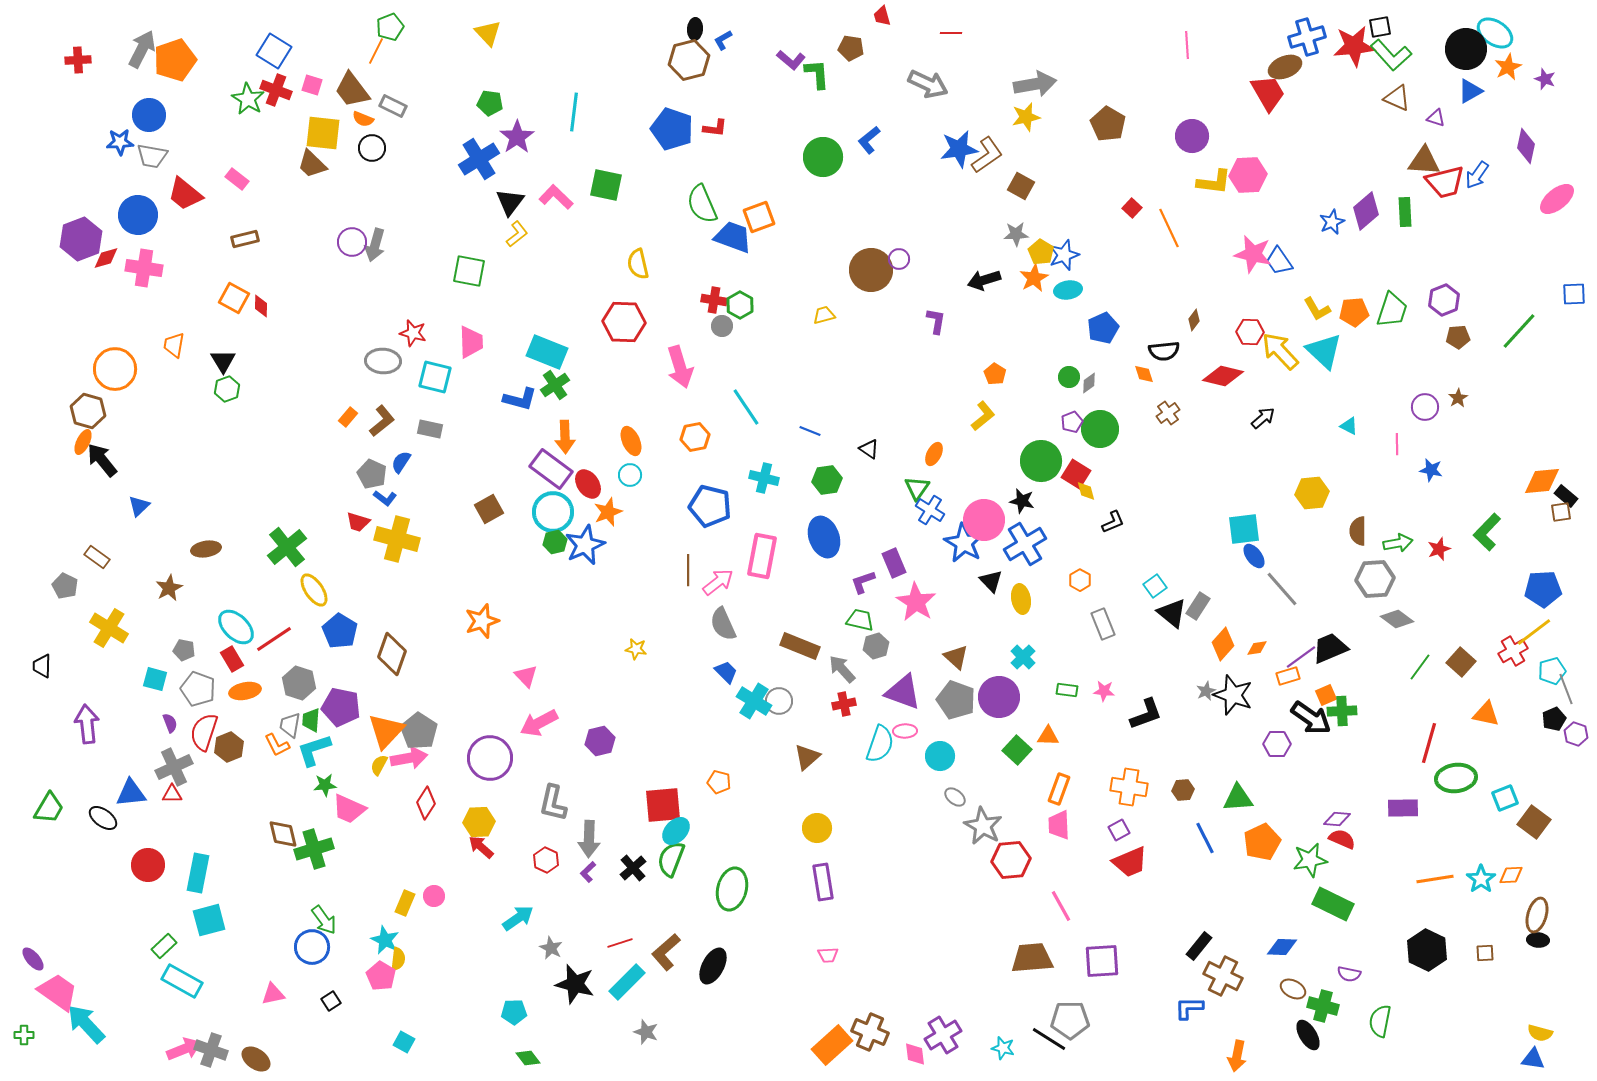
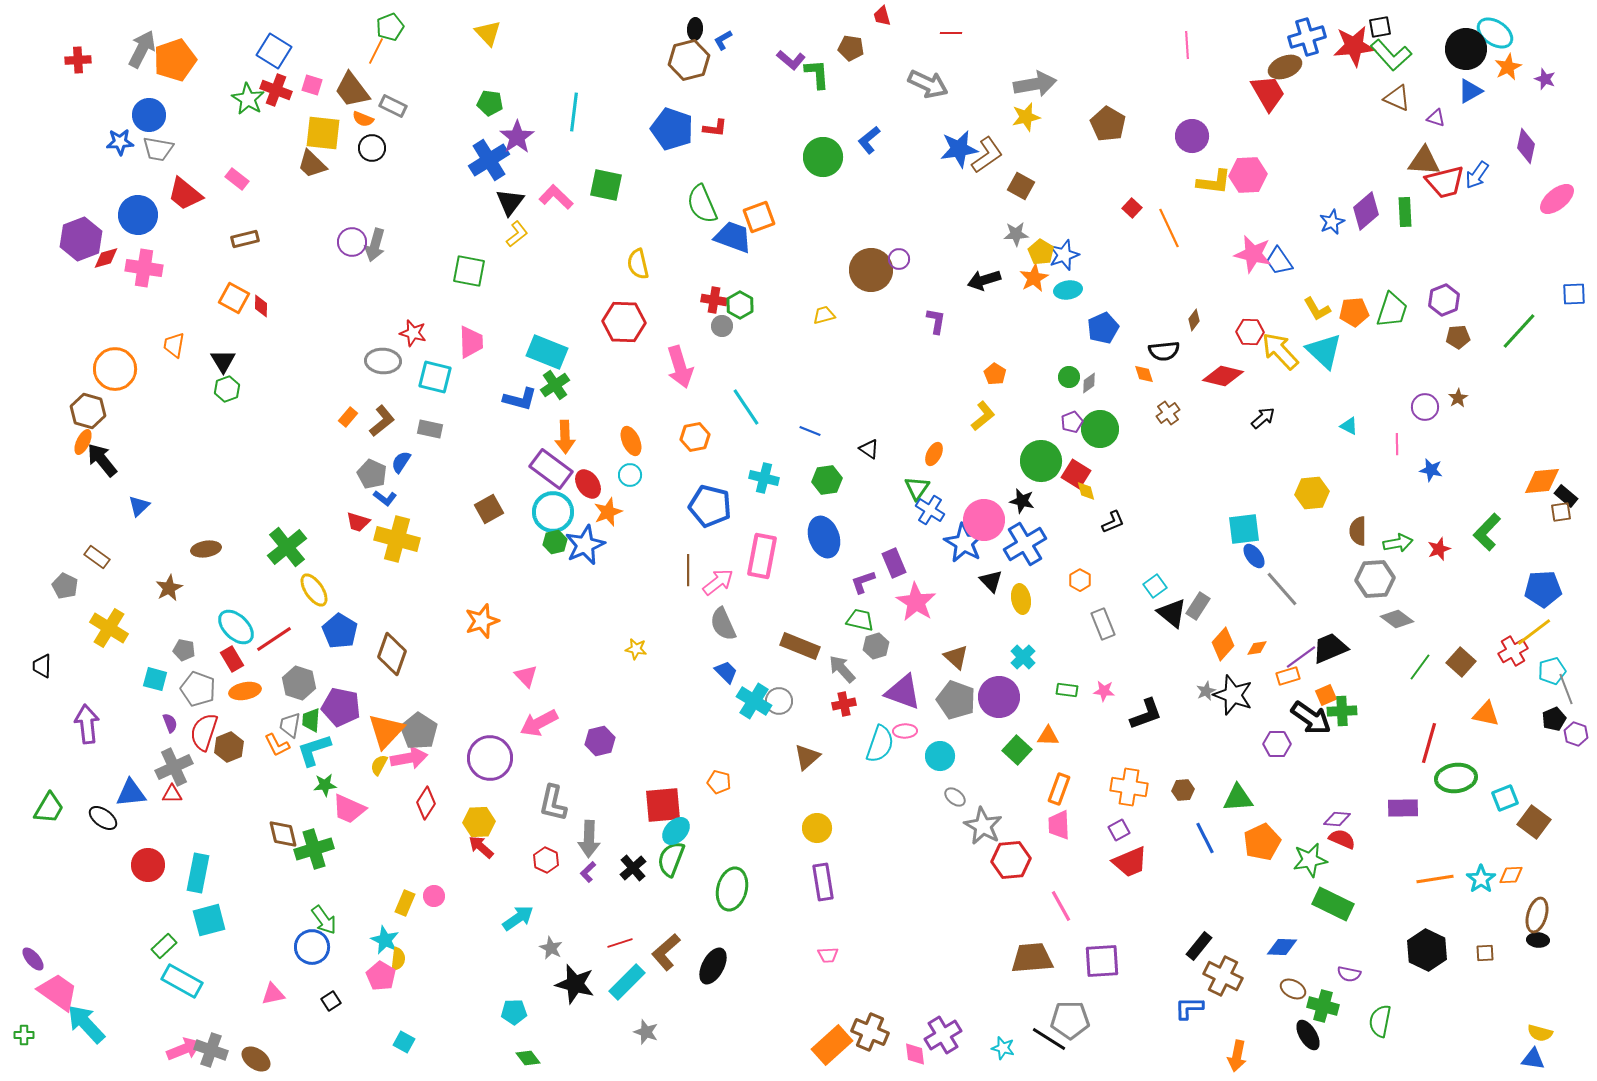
gray trapezoid at (152, 156): moved 6 px right, 7 px up
blue cross at (479, 159): moved 10 px right, 1 px down
